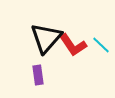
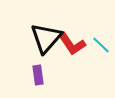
red L-shape: moved 1 px left, 1 px up
